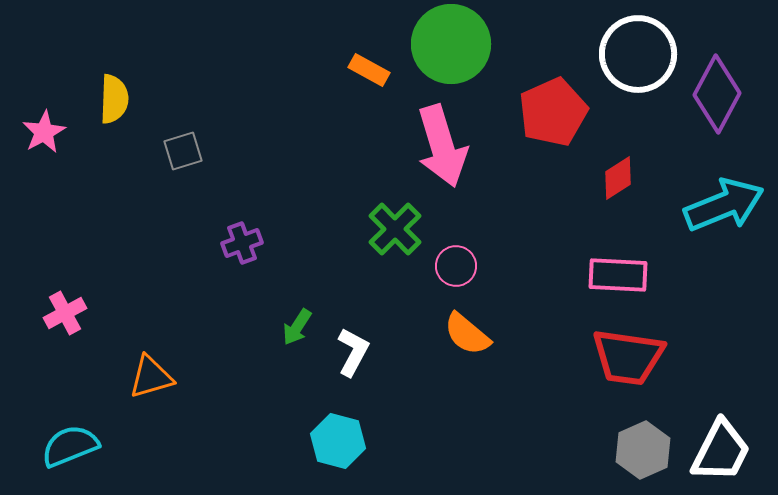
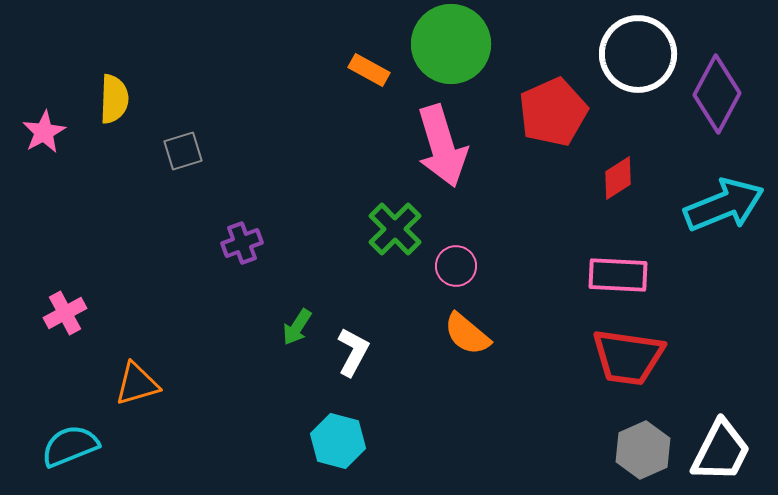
orange triangle: moved 14 px left, 7 px down
